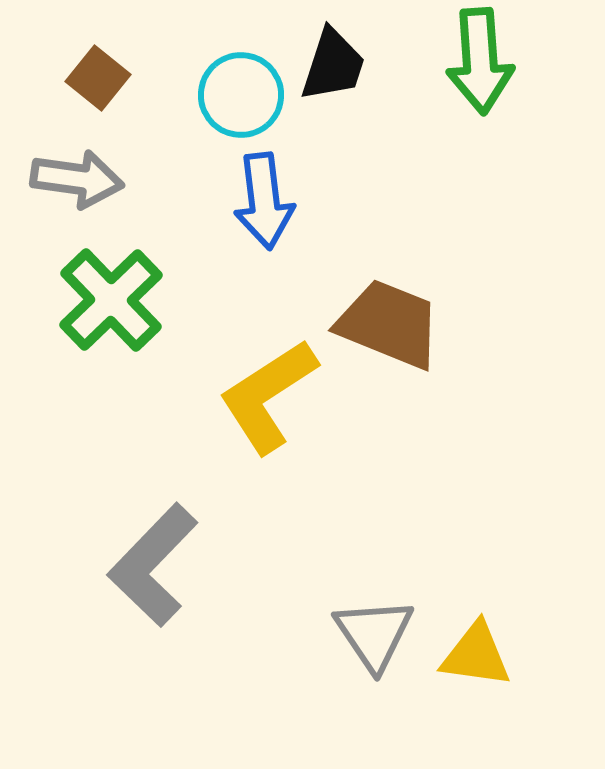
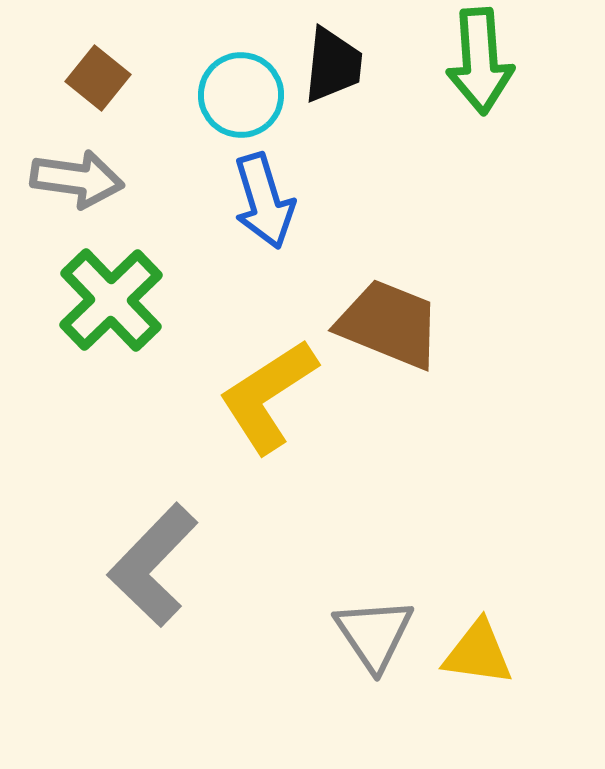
black trapezoid: rotated 12 degrees counterclockwise
blue arrow: rotated 10 degrees counterclockwise
yellow triangle: moved 2 px right, 2 px up
